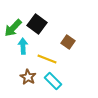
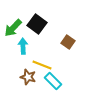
yellow line: moved 5 px left, 6 px down
brown star: rotated 14 degrees counterclockwise
